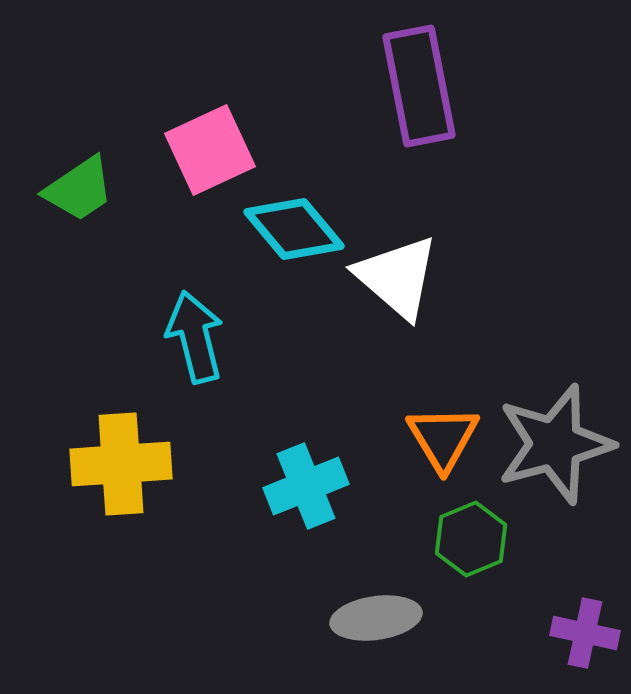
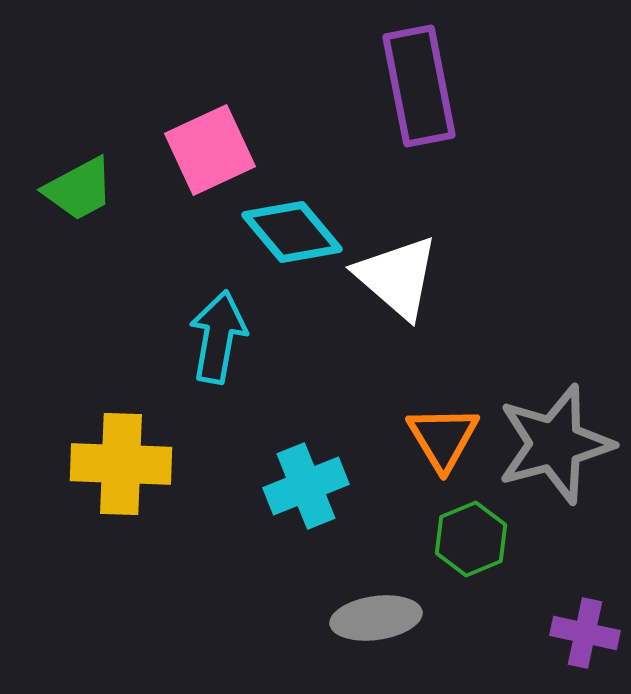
green trapezoid: rotated 6 degrees clockwise
cyan diamond: moved 2 px left, 3 px down
cyan arrow: moved 23 px right; rotated 24 degrees clockwise
yellow cross: rotated 6 degrees clockwise
